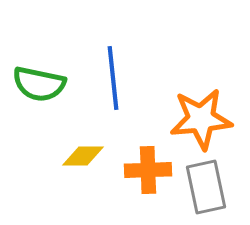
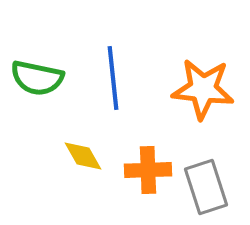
green semicircle: moved 2 px left, 6 px up
orange star: moved 2 px right, 30 px up; rotated 12 degrees clockwise
yellow diamond: rotated 60 degrees clockwise
gray rectangle: rotated 6 degrees counterclockwise
